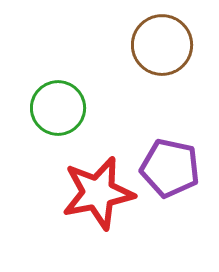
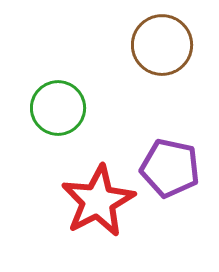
red star: moved 8 px down; rotated 16 degrees counterclockwise
